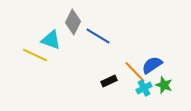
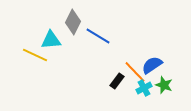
cyan triangle: rotated 25 degrees counterclockwise
black rectangle: moved 8 px right; rotated 28 degrees counterclockwise
